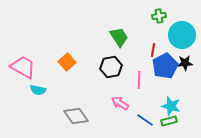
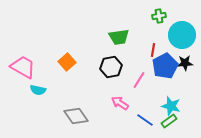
green trapezoid: rotated 115 degrees clockwise
pink line: rotated 30 degrees clockwise
green rectangle: rotated 21 degrees counterclockwise
